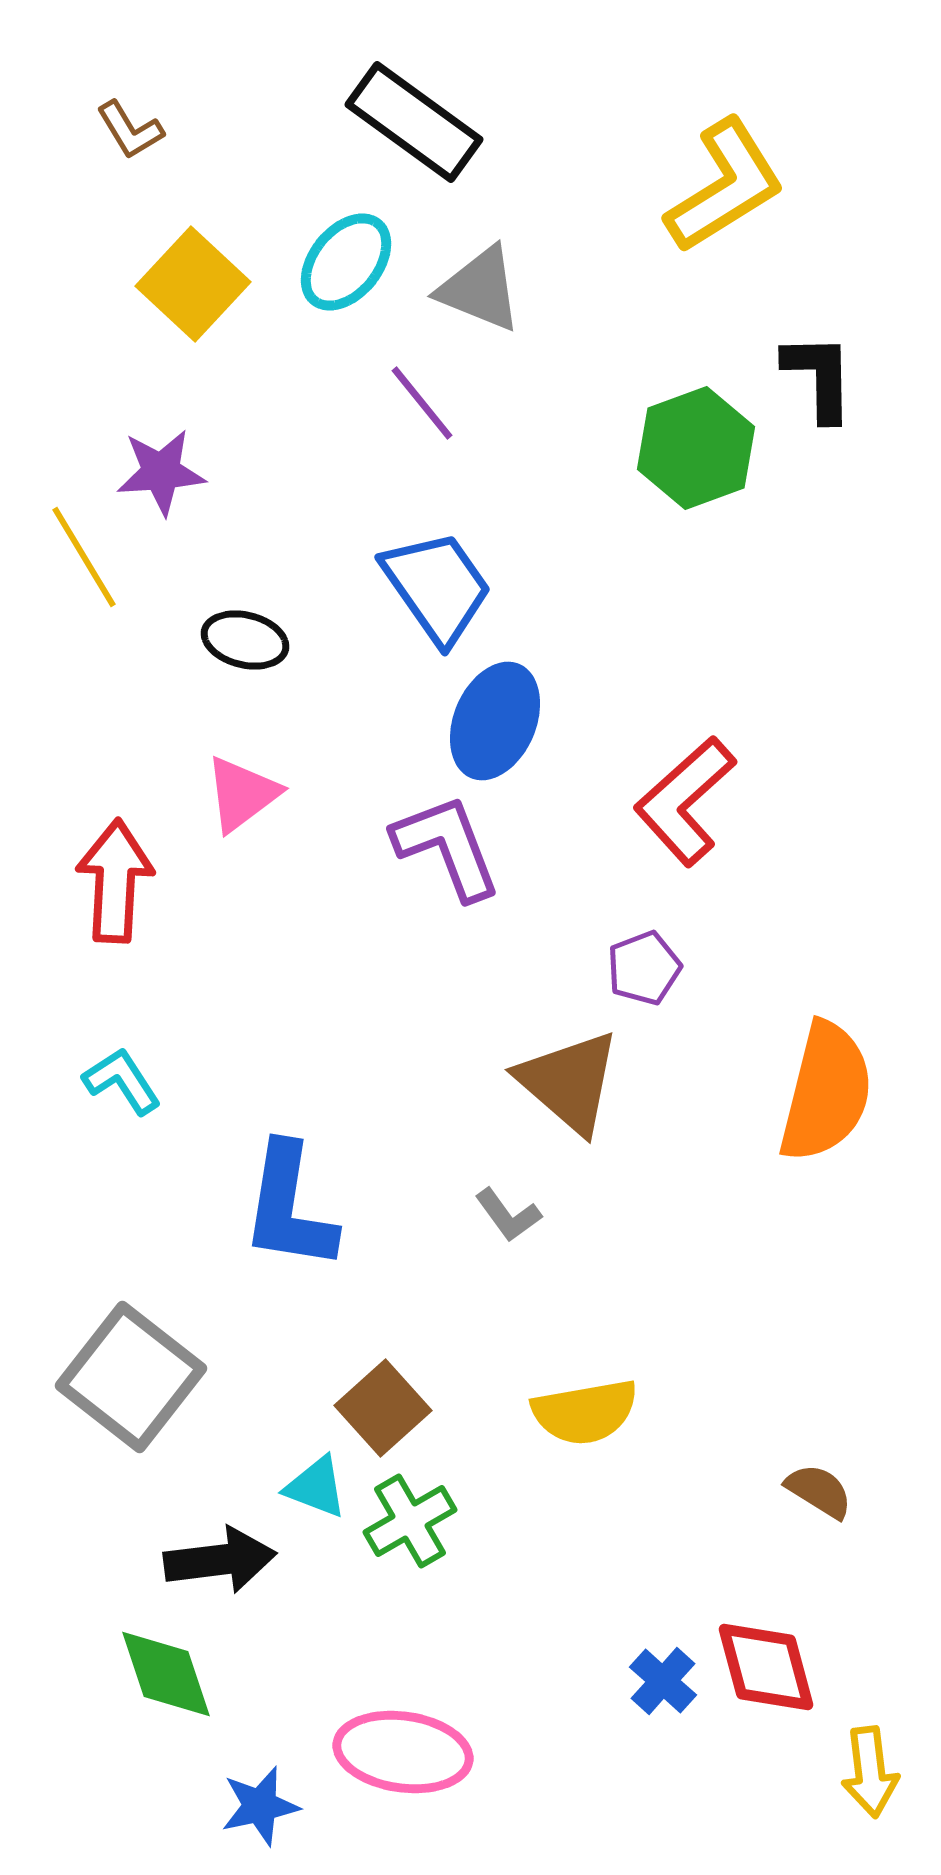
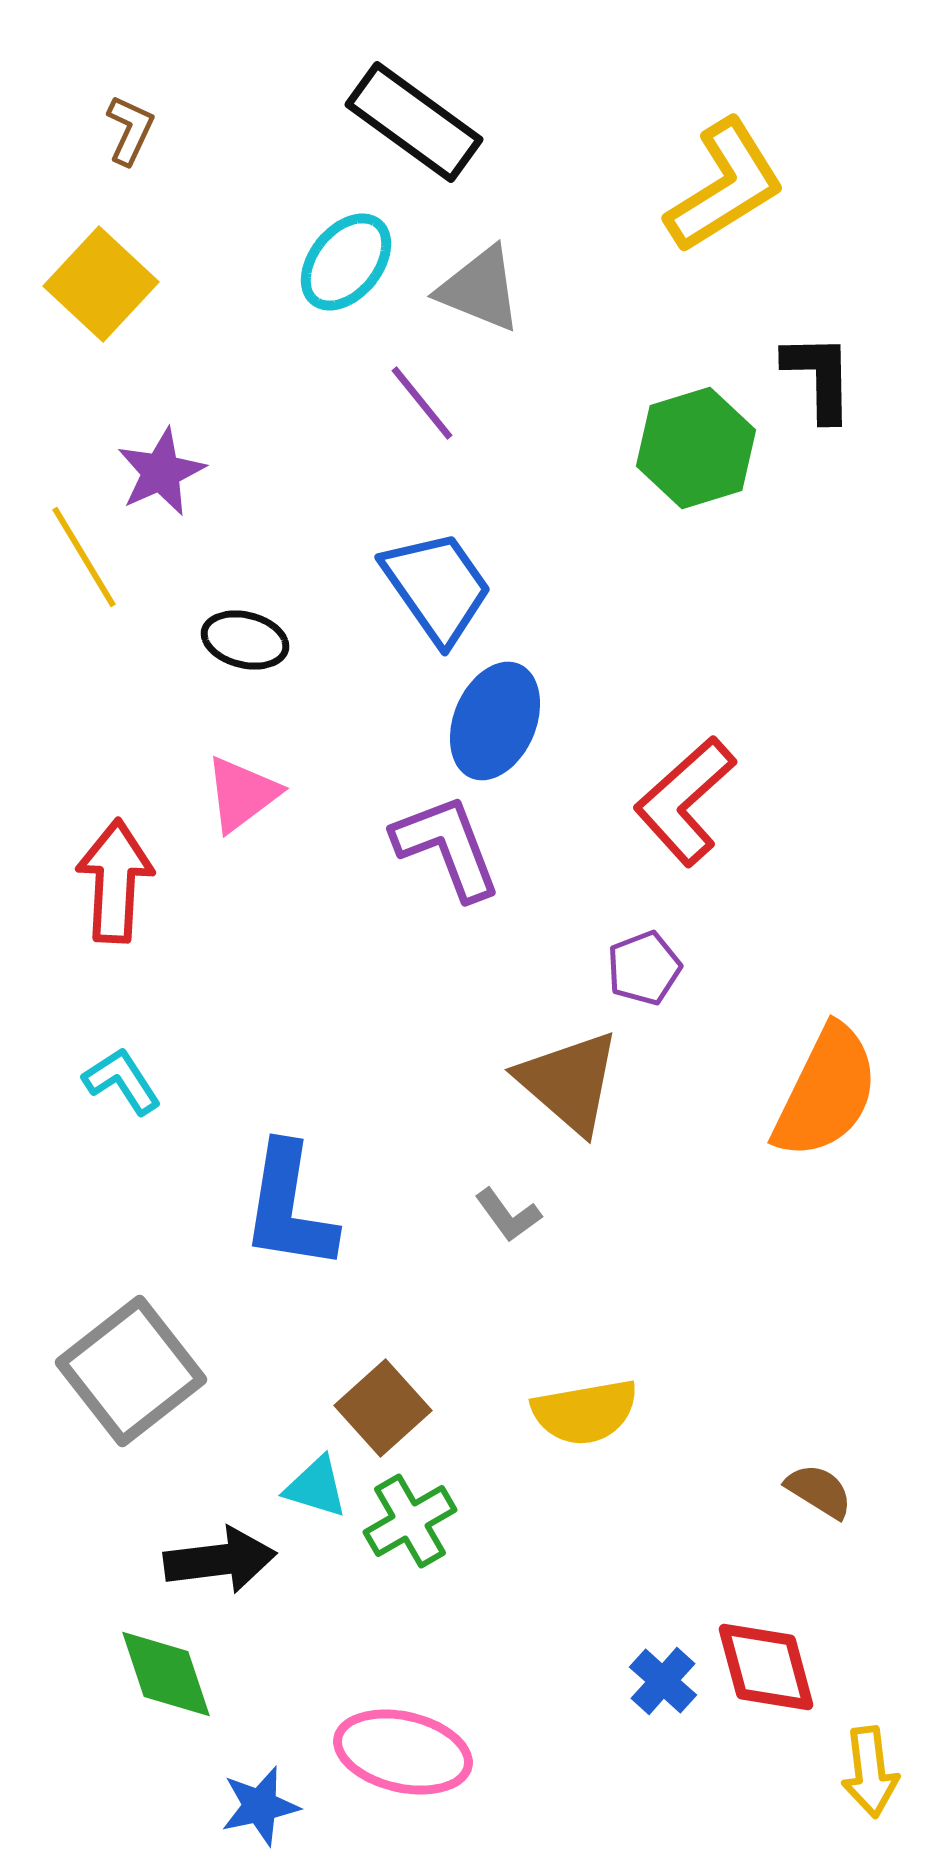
brown L-shape: rotated 124 degrees counterclockwise
yellow square: moved 92 px left
green hexagon: rotated 3 degrees clockwise
purple star: rotated 20 degrees counterclockwise
orange semicircle: rotated 12 degrees clockwise
gray square: moved 6 px up; rotated 14 degrees clockwise
cyan triangle: rotated 4 degrees counterclockwise
pink ellipse: rotated 5 degrees clockwise
